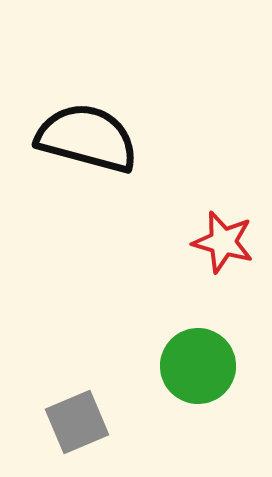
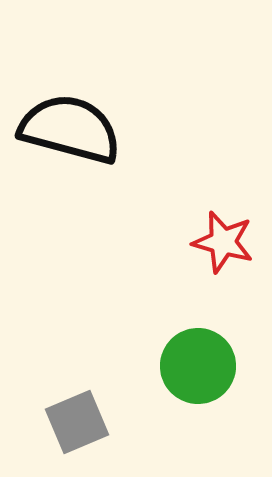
black semicircle: moved 17 px left, 9 px up
